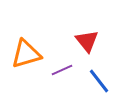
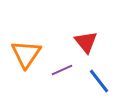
red triangle: moved 1 px left, 1 px down
orange triangle: rotated 40 degrees counterclockwise
